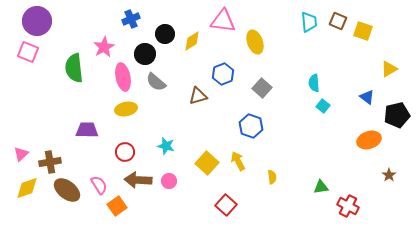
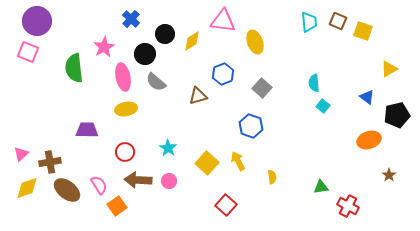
blue cross at (131, 19): rotated 24 degrees counterclockwise
cyan star at (166, 146): moved 2 px right, 2 px down; rotated 18 degrees clockwise
